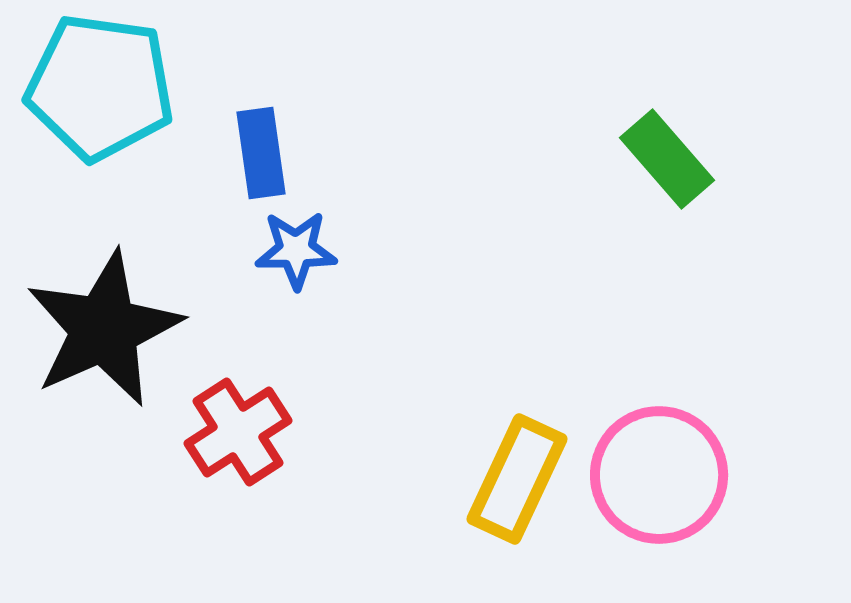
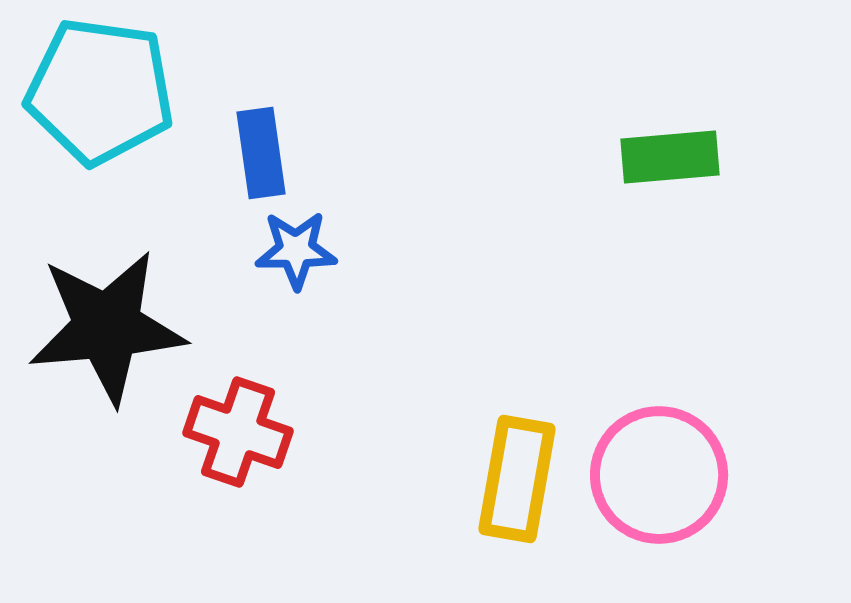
cyan pentagon: moved 4 px down
green rectangle: moved 3 px right, 2 px up; rotated 54 degrees counterclockwise
black star: moved 3 px right, 2 px up; rotated 19 degrees clockwise
red cross: rotated 38 degrees counterclockwise
yellow rectangle: rotated 15 degrees counterclockwise
